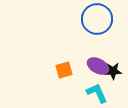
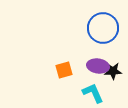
blue circle: moved 6 px right, 9 px down
purple ellipse: rotated 20 degrees counterclockwise
cyan L-shape: moved 4 px left
